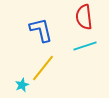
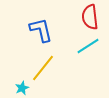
red semicircle: moved 6 px right
cyan line: moved 3 px right; rotated 15 degrees counterclockwise
cyan star: moved 3 px down
